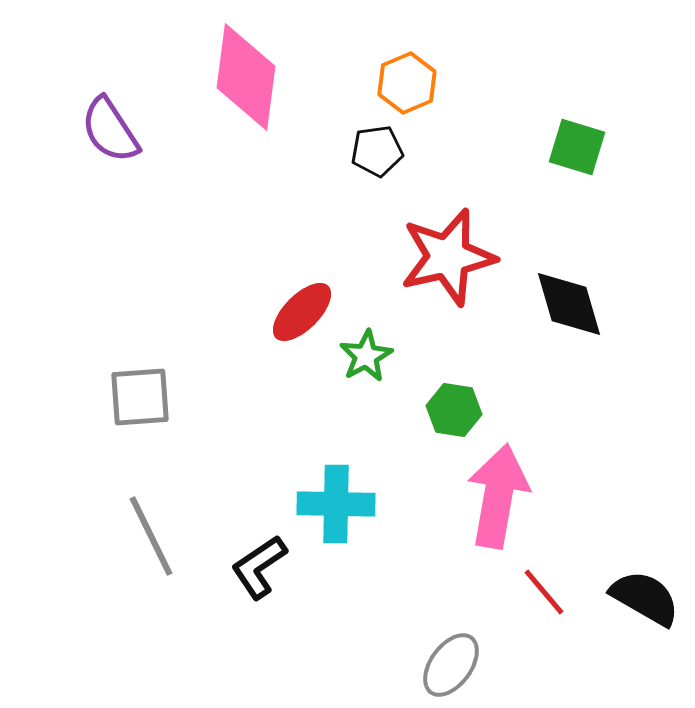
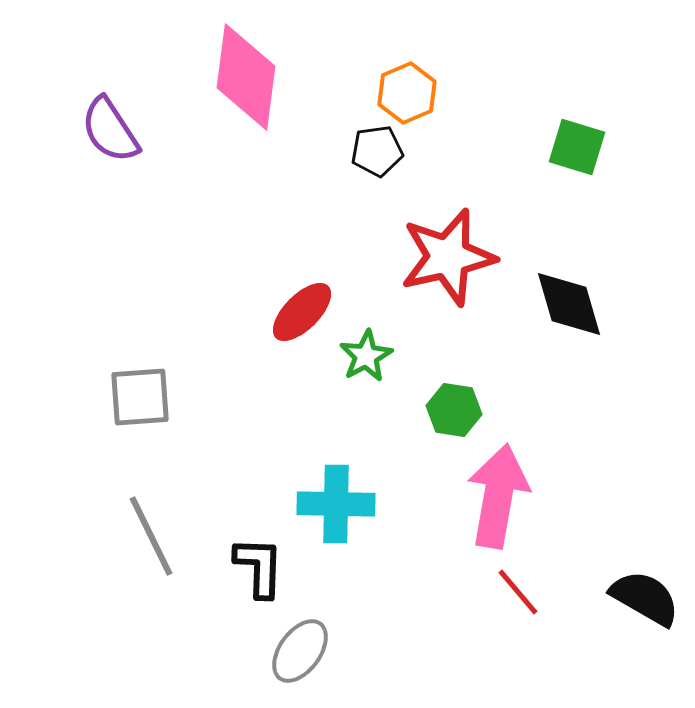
orange hexagon: moved 10 px down
black L-shape: rotated 126 degrees clockwise
red line: moved 26 px left
gray ellipse: moved 151 px left, 14 px up
